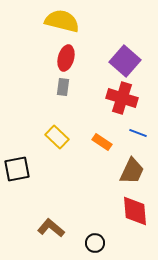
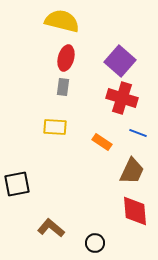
purple square: moved 5 px left
yellow rectangle: moved 2 px left, 10 px up; rotated 40 degrees counterclockwise
black square: moved 15 px down
